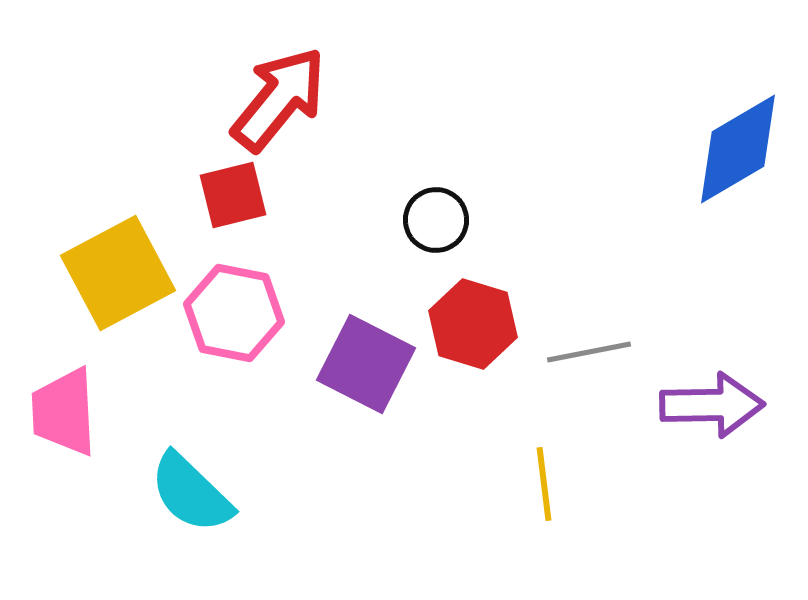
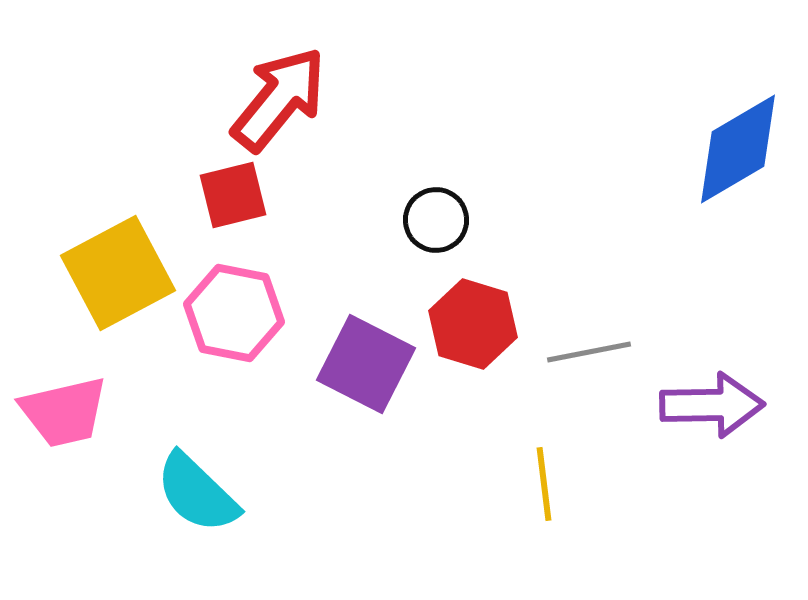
pink trapezoid: rotated 100 degrees counterclockwise
cyan semicircle: moved 6 px right
